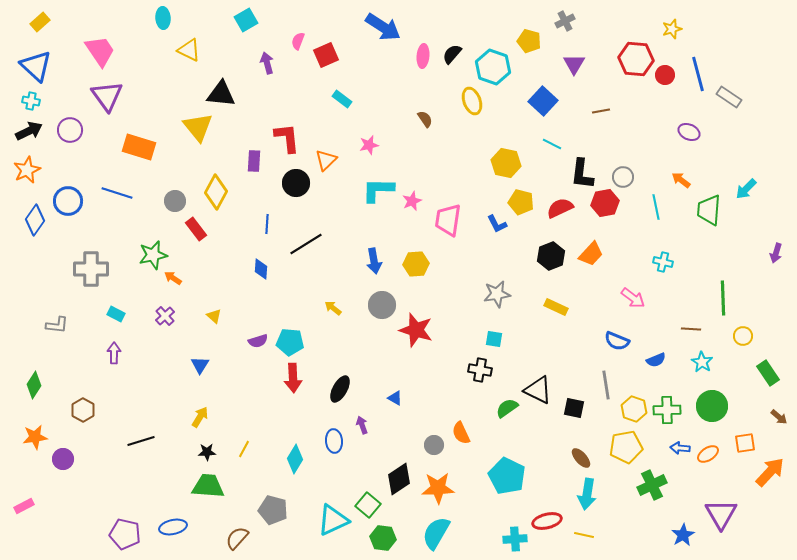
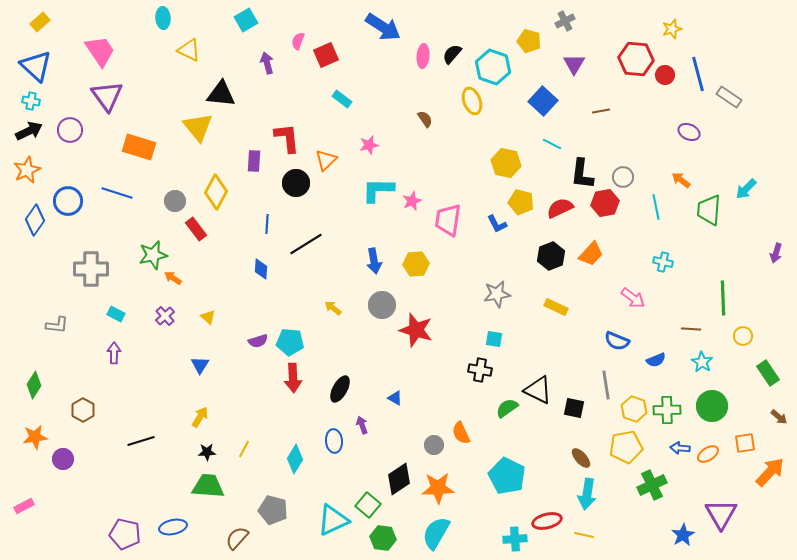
yellow triangle at (214, 316): moved 6 px left, 1 px down
